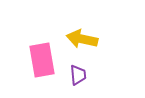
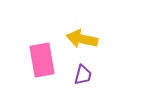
purple trapezoid: moved 5 px right; rotated 20 degrees clockwise
